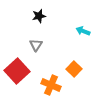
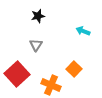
black star: moved 1 px left
red square: moved 3 px down
